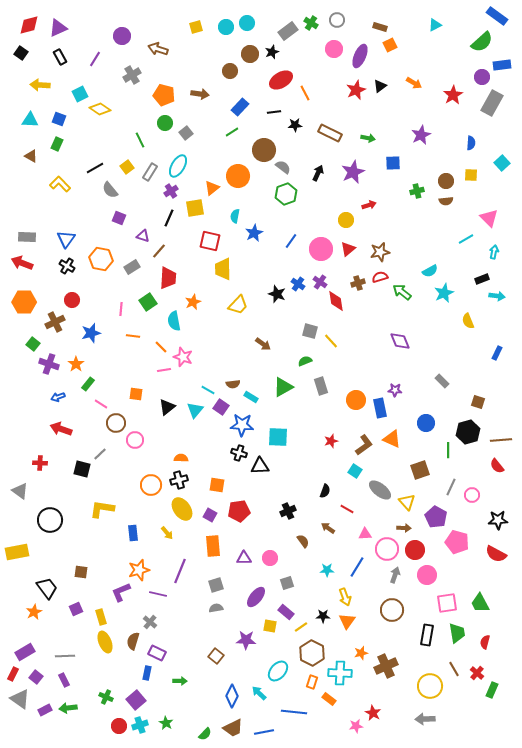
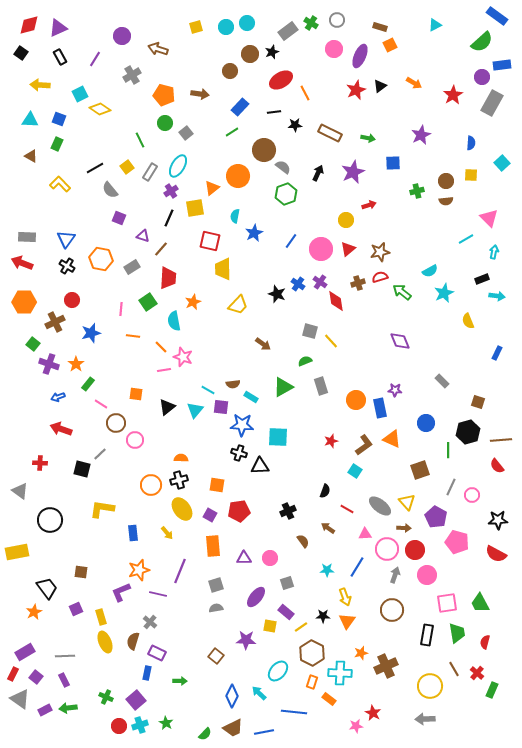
brown line at (159, 251): moved 2 px right, 2 px up
purple square at (221, 407): rotated 28 degrees counterclockwise
gray ellipse at (380, 490): moved 16 px down
